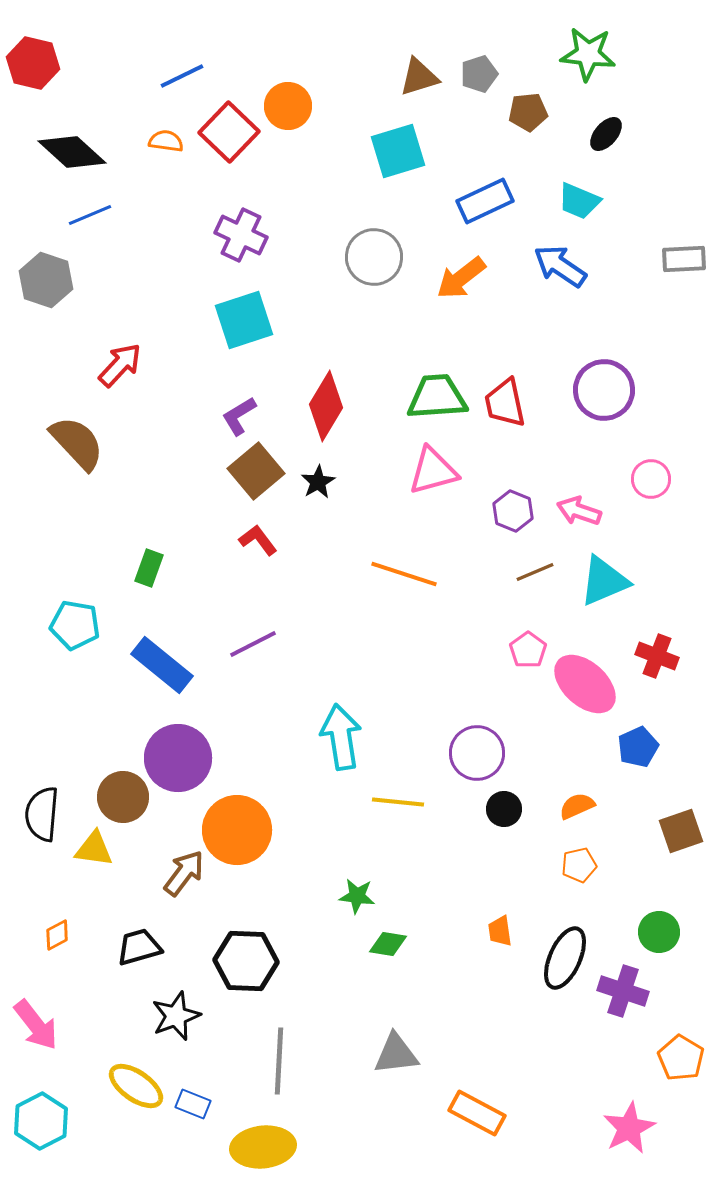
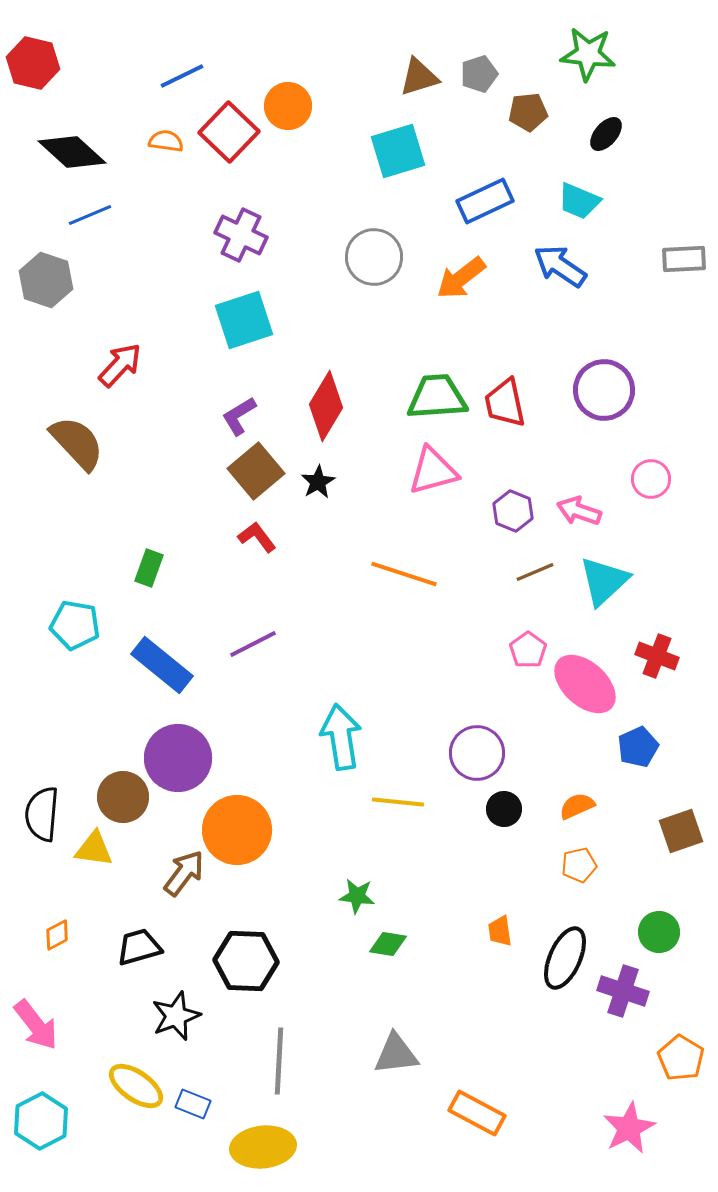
red L-shape at (258, 540): moved 1 px left, 3 px up
cyan triangle at (604, 581): rotated 20 degrees counterclockwise
